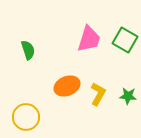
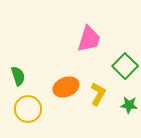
green square: moved 26 px down; rotated 15 degrees clockwise
green semicircle: moved 10 px left, 26 px down
orange ellipse: moved 1 px left, 1 px down
green star: moved 1 px right, 9 px down
yellow circle: moved 2 px right, 8 px up
